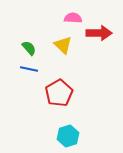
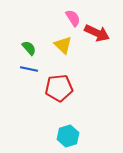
pink semicircle: rotated 54 degrees clockwise
red arrow: moved 2 px left; rotated 25 degrees clockwise
red pentagon: moved 5 px up; rotated 24 degrees clockwise
